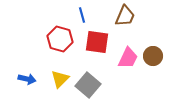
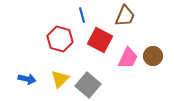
red square: moved 3 px right, 2 px up; rotated 20 degrees clockwise
